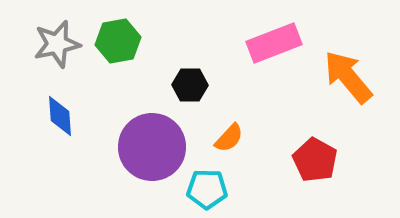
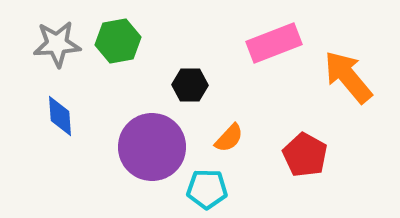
gray star: rotated 9 degrees clockwise
red pentagon: moved 10 px left, 5 px up
